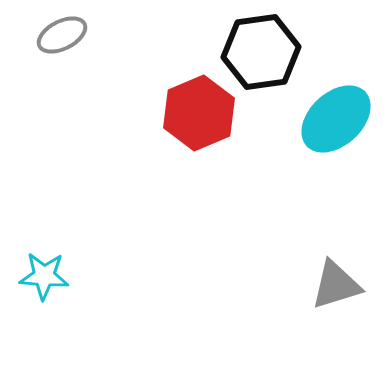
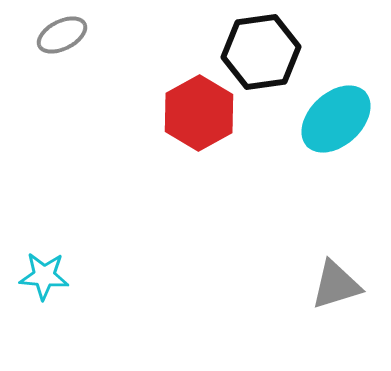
red hexagon: rotated 6 degrees counterclockwise
